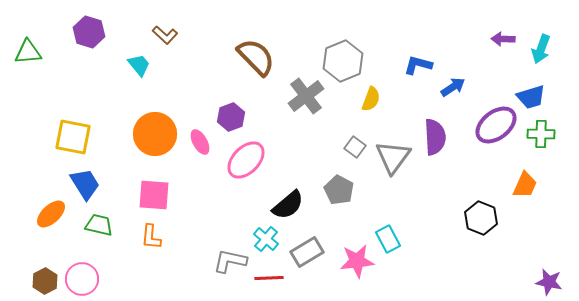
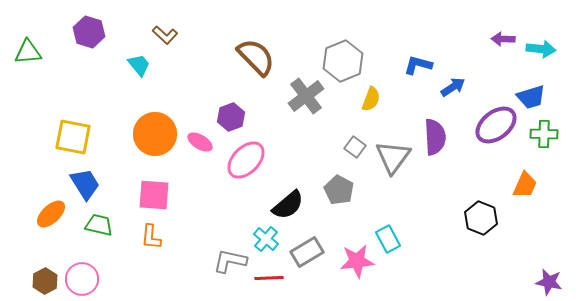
cyan arrow at (541, 49): rotated 104 degrees counterclockwise
green cross at (541, 134): moved 3 px right
pink ellipse at (200, 142): rotated 30 degrees counterclockwise
